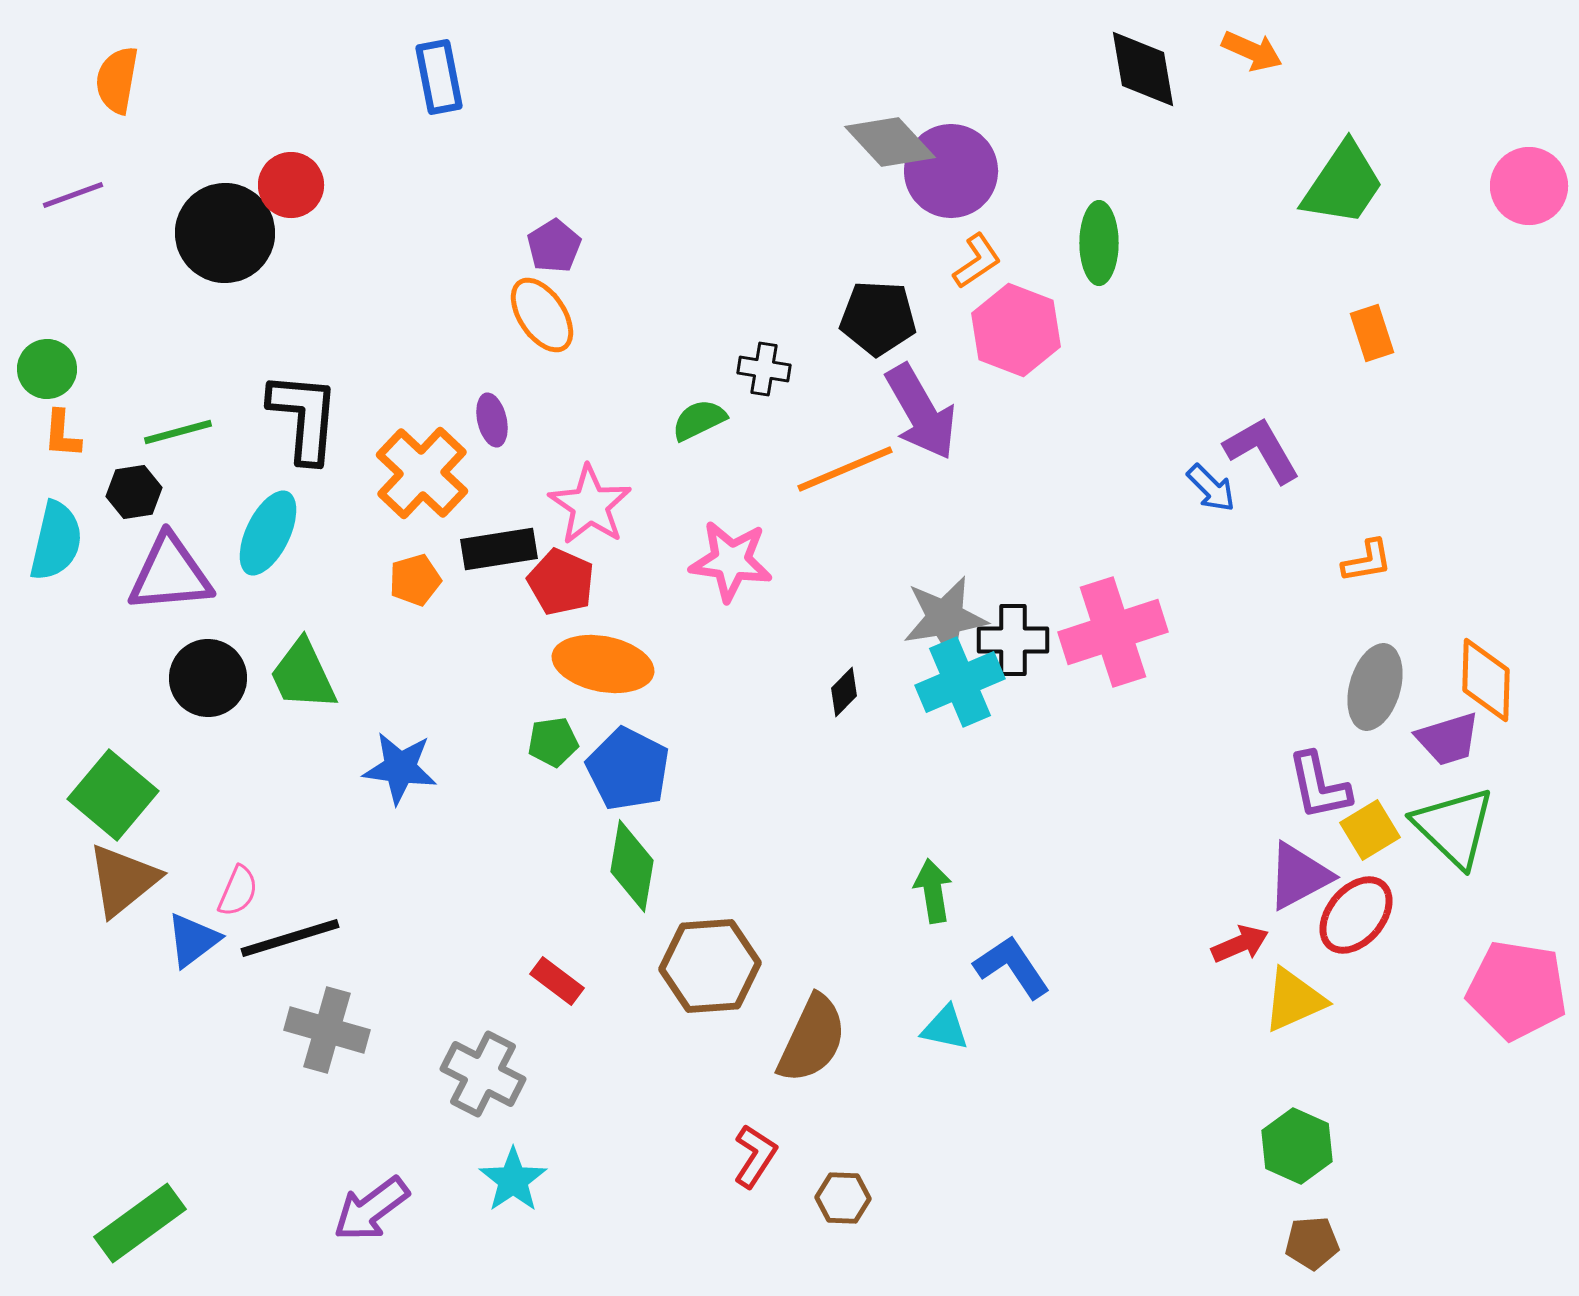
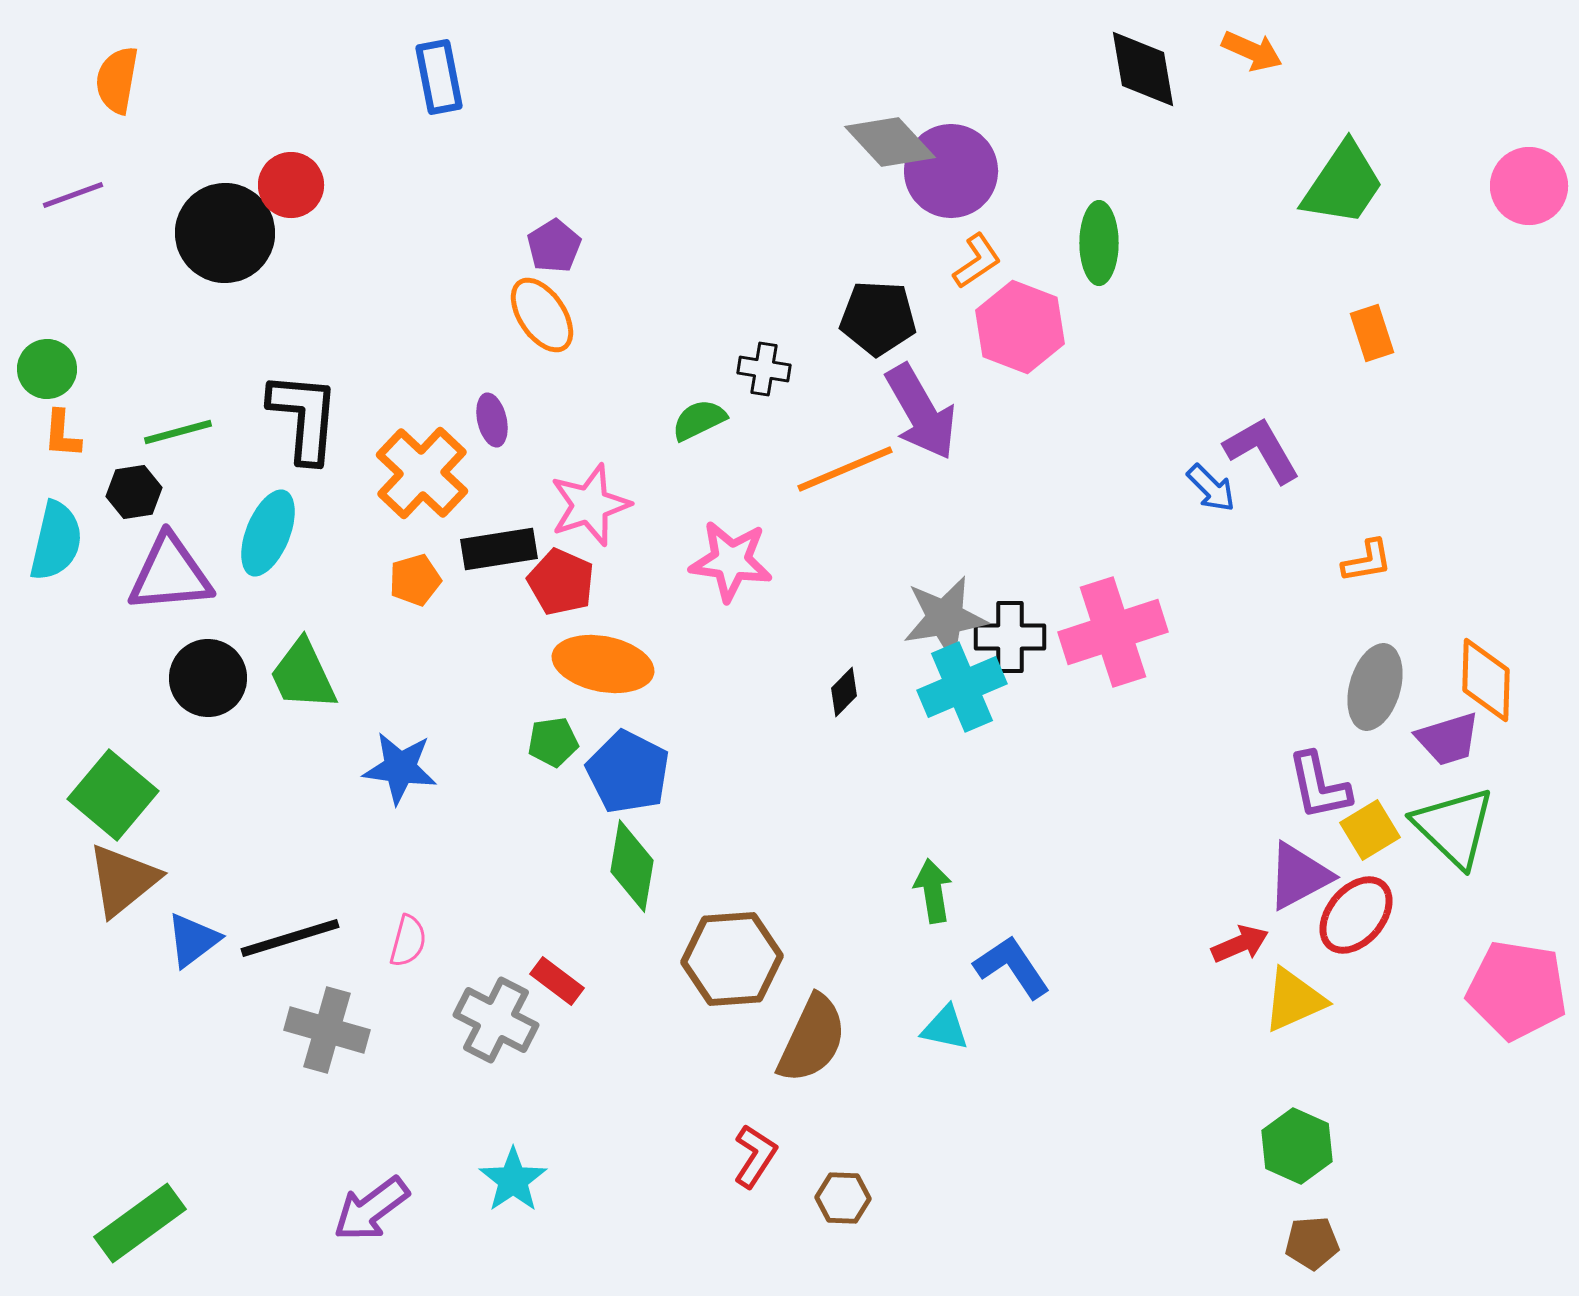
pink hexagon at (1016, 330): moved 4 px right, 3 px up
pink star at (590, 505): rotated 20 degrees clockwise
cyan ellipse at (268, 533): rotated 4 degrees counterclockwise
black cross at (1013, 640): moved 3 px left, 3 px up
cyan cross at (960, 682): moved 2 px right, 5 px down
blue pentagon at (628, 769): moved 3 px down
pink semicircle at (238, 891): moved 170 px right, 50 px down; rotated 8 degrees counterclockwise
brown hexagon at (710, 966): moved 22 px right, 7 px up
gray cross at (483, 1074): moved 13 px right, 54 px up
